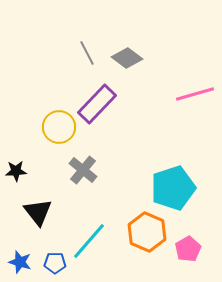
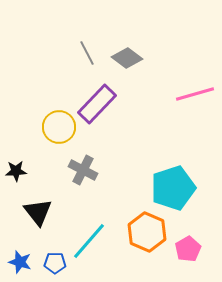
gray cross: rotated 12 degrees counterclockwise
